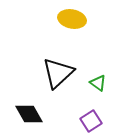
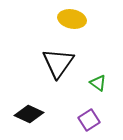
black triangle: moved 10 px up; rotated 12 degrees counterclockwise
black diamond: rotated 36 degrees counterclockwise
purple square: moved 2 px left, 1 px up
